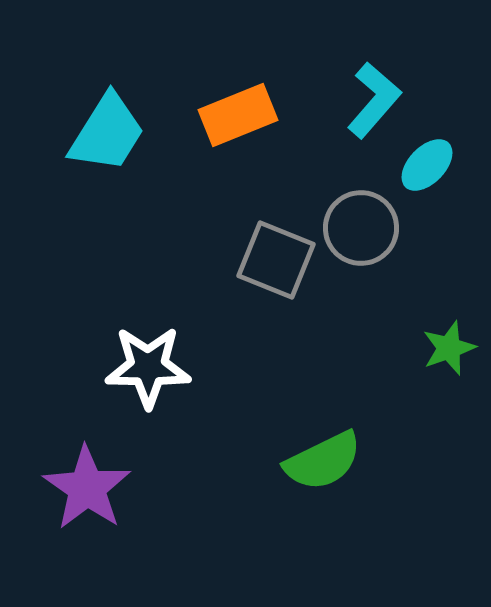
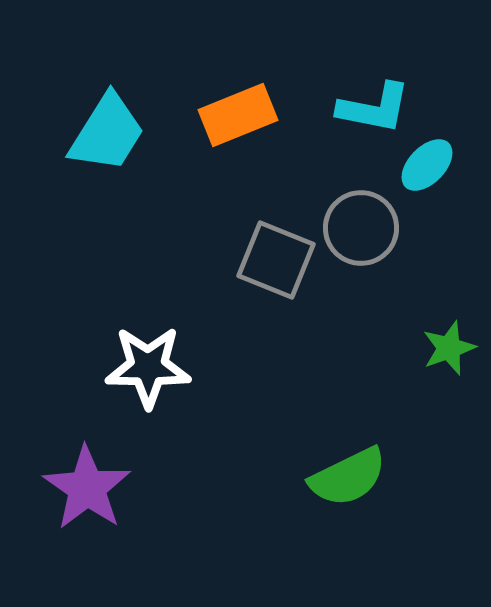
cyan L-shape: moved 8 px down; rotated 60 degrees clockwise
green semicircle: moved 25 px right, 16 px down
